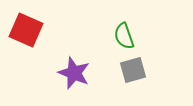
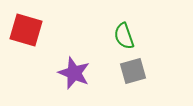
red square: rotated 8 degrees counterclockwise
gray square: moved 1 px down
